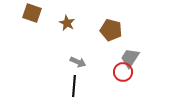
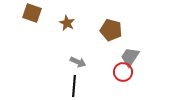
gray trapezoid: moved 1 px up
